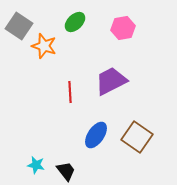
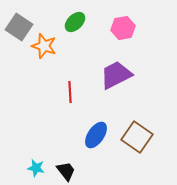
gray square: moved 1 px down
purple trapezoid: moved 5 px right, 6 px up
cyan star: moved 3 px down
